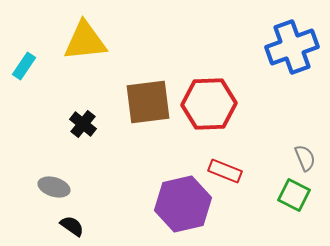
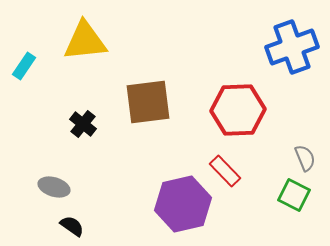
red hexagon: moved 29 px right, 6 px down
red rectangle: rotated 24 degrees clockwise
